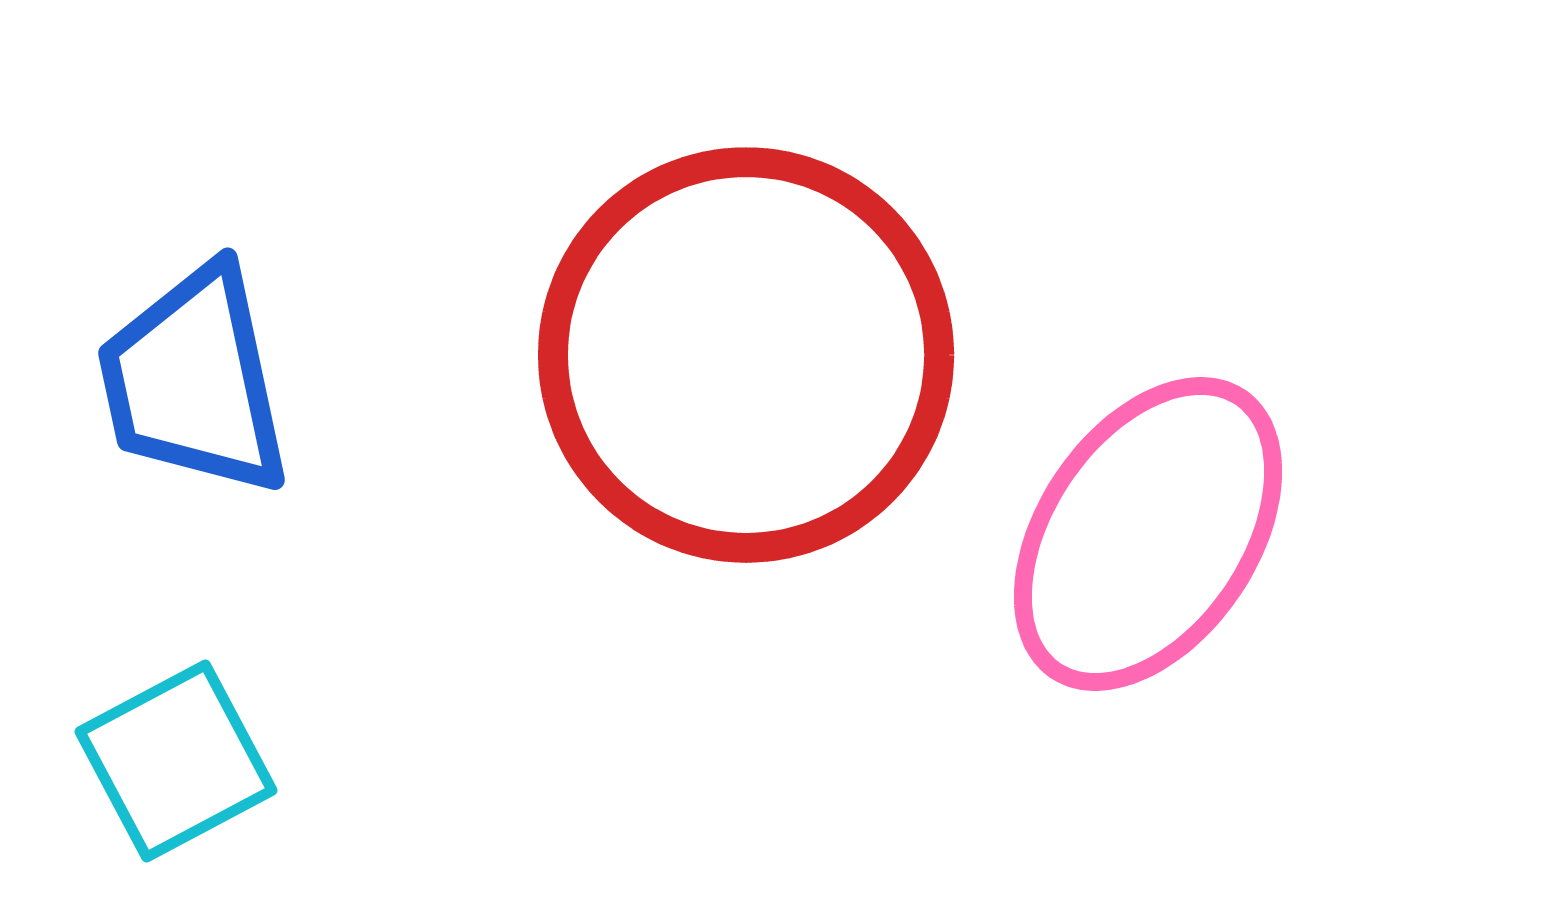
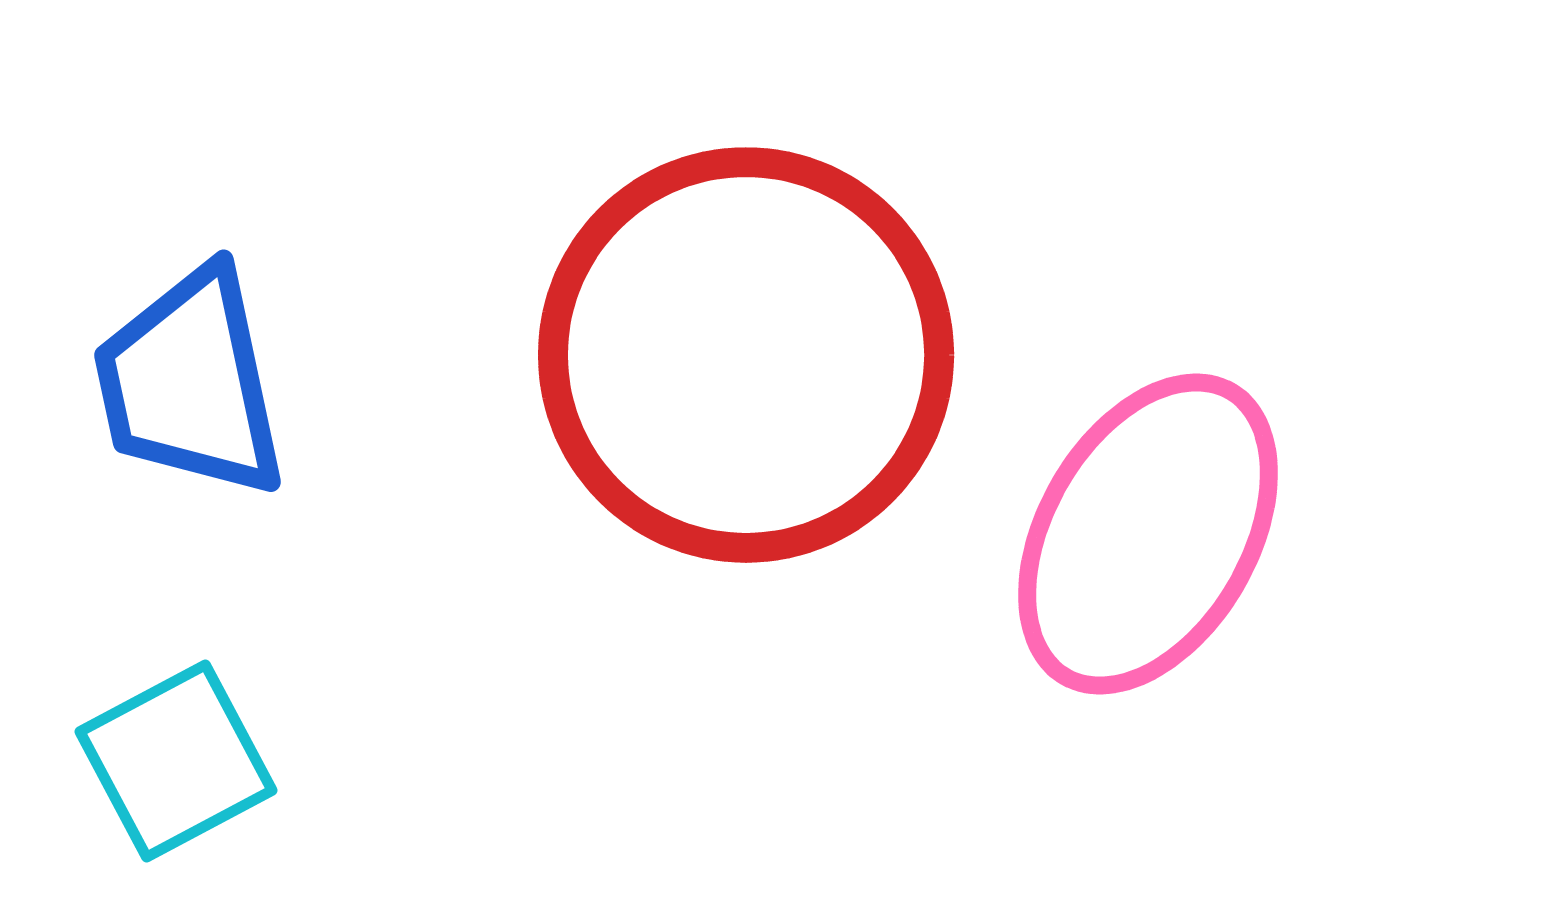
blue trapezoid: moved 4 px left, 2 px down
pink ellipse: rotated 4 degrees counterclockwise
